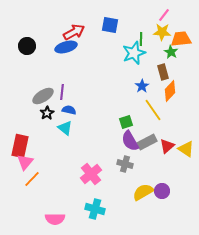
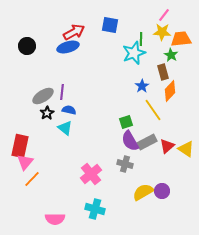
blue ellipse: moved 2 px right
green star: moved 3 px down
